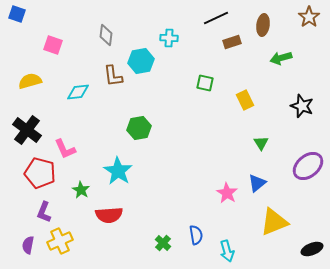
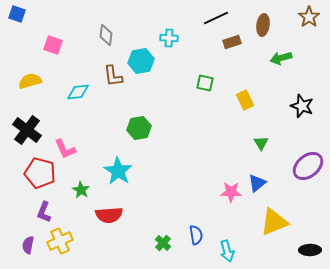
pink star: moved 4 px right, 1 px up; rotated 30 degrees counterclockwise
black ellipse: moved 2 px left, 1 px down; rotated 20 degrees clockwise
